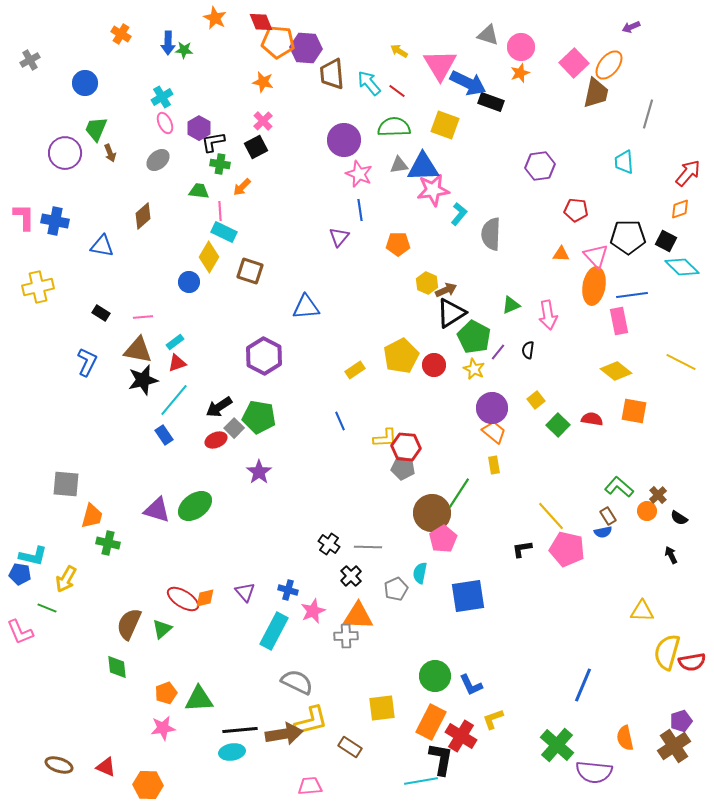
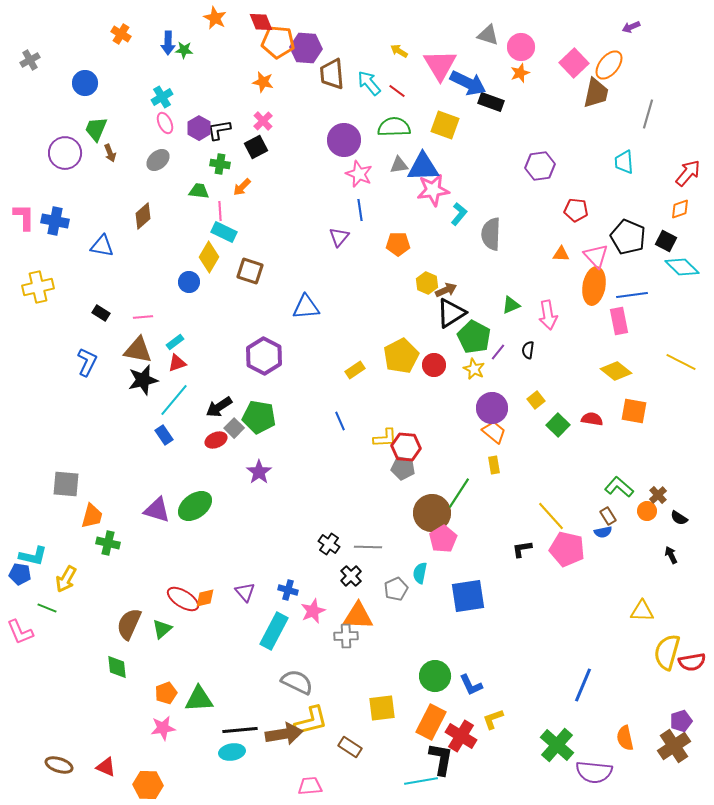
black L-shape at (213, 142): moved 6 px right, 12 px up
black pentagon at (628, 237): rotated 24 degrees clockwise
